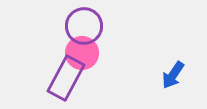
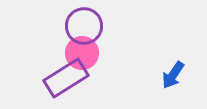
purple rectangle: rotated 30 degrees clockwise
